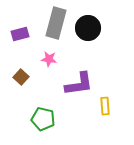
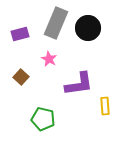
gray rectangle: rotated 8 degrees clockwise
pink star: rotated 21 degrees clockwise
